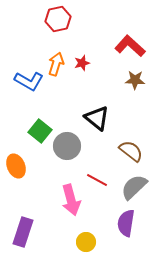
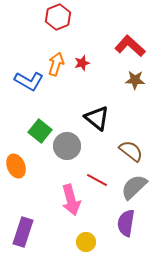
red hexagon: moved 2 px up; rotated 10 degrees counterclockwise
